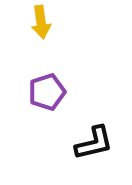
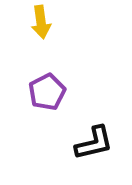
purple pentagon: rotated 9 degrees counterclockwise
